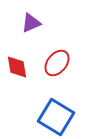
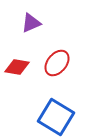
red diamond: rotated 70 degrees counterclockwise
